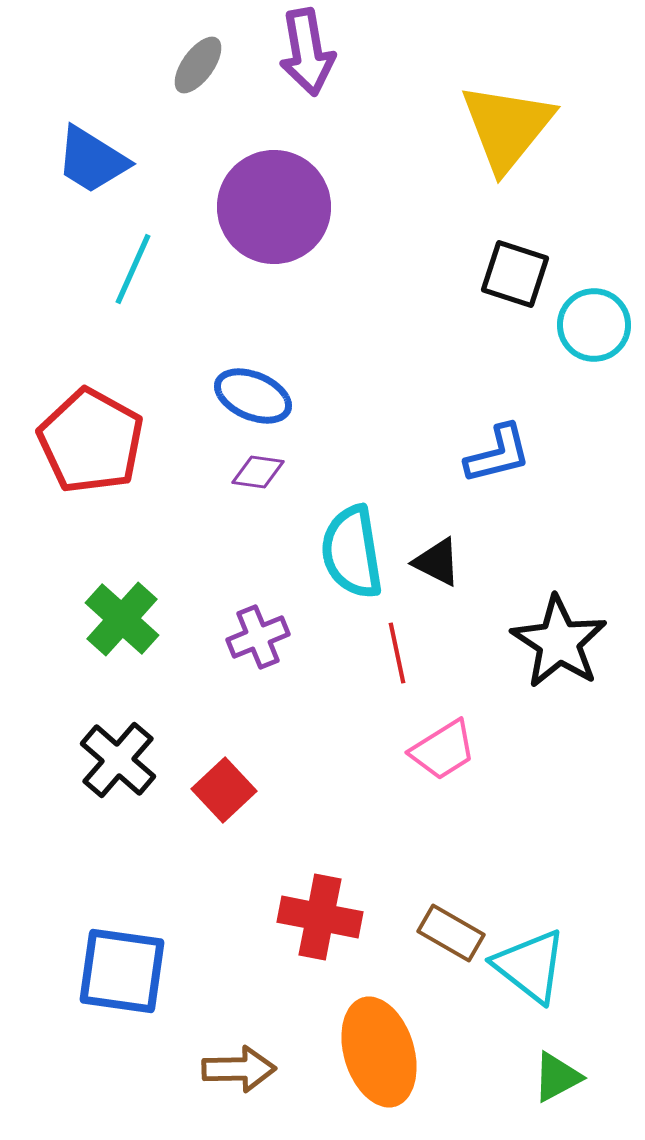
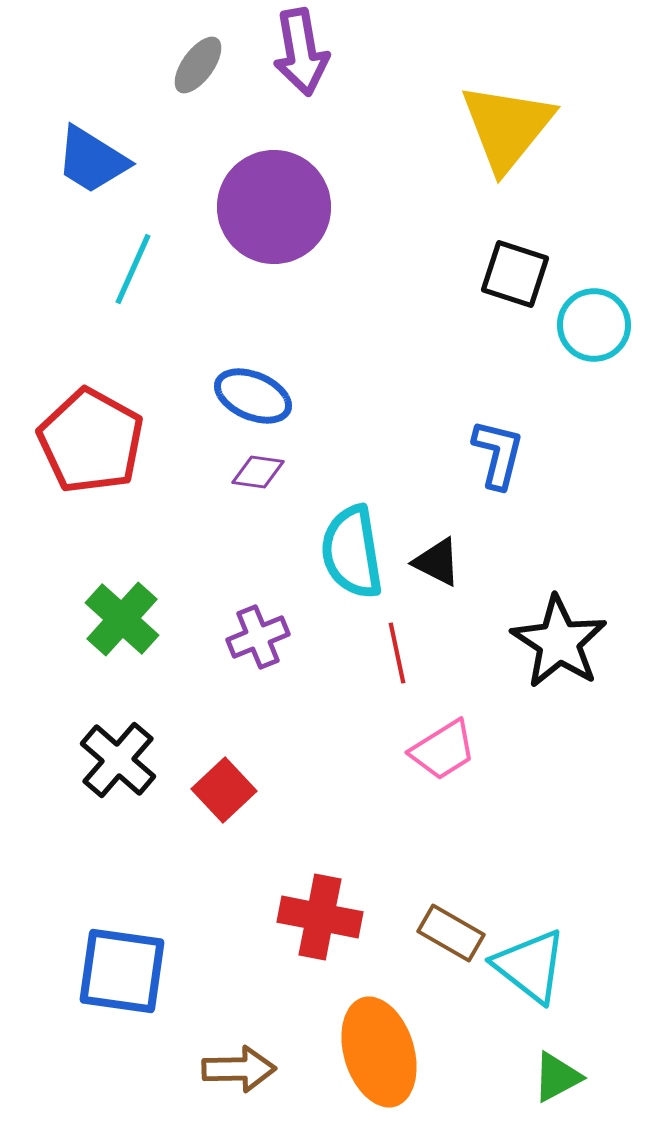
purple arrow: moved 6 px left
blue L-shape: rotated 62 degrees counterclockwise
